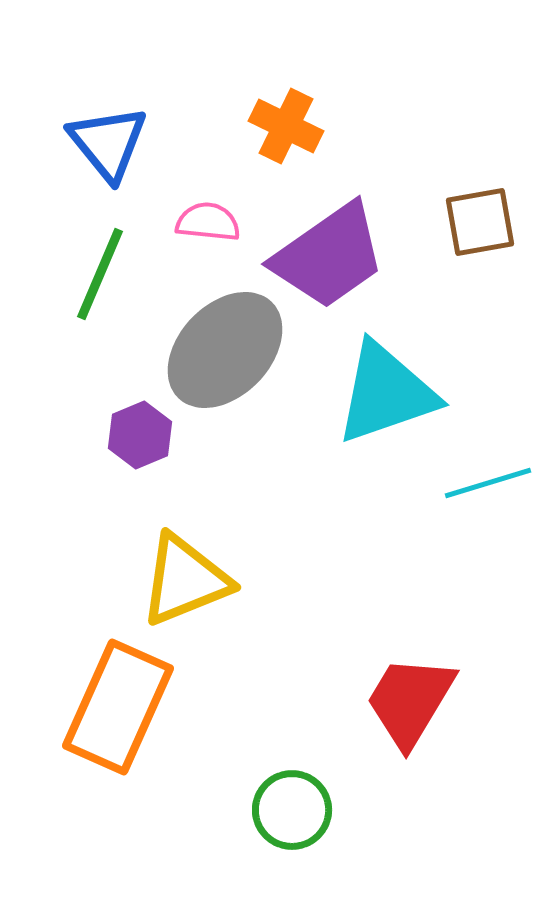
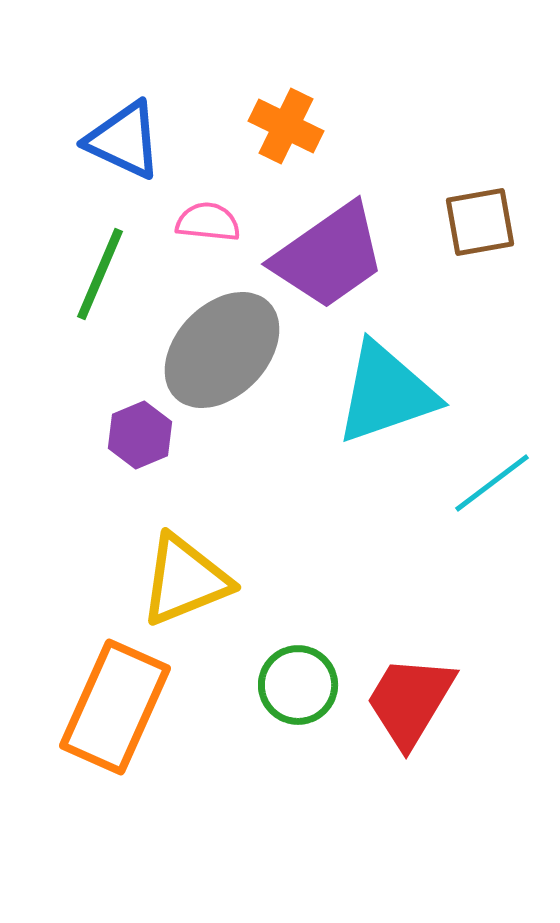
blue triangle: moved 16 px right, 3 px up; rotated 26 degrees counterclockwise
gray ellipse: moved 3 px left
cyan line: moved 4 px right; rotated 20 degrees counterclockwise
orange rectangle: moved 3 px left
green circle: moved 6 px right, 125 px up
